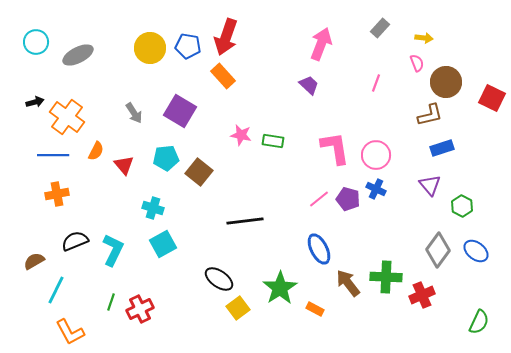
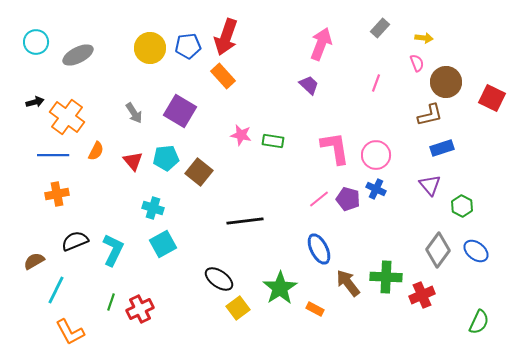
blue pentagon at (188, 46): rotated 15 degrees counterclockwise
red triangle at (124, 165): moved 9 px right, 4 px up
